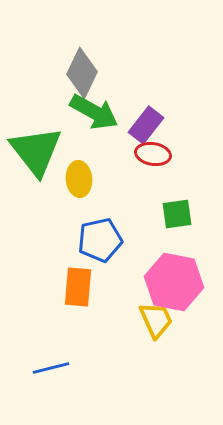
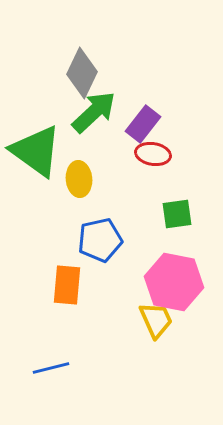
green arrow: rotated 72 degrees counterclockwise
purple rectangle: moved 3 px left, 1 px up
green triangle: rotated 16 degrees counterclockwise
orange rectangle: moved 11 px left, 2 px up
